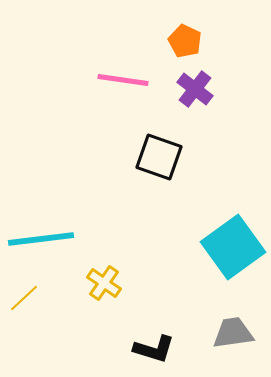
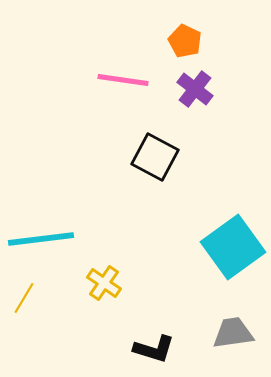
black square: moved 4 px left; rotated 9 degrees clockwise
yellow line: rotated 16 degrees counterclockwise
